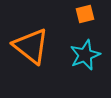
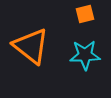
cyan star: rotated 20 degrees clockwise
